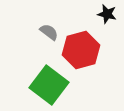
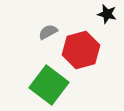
gray semicircle: moved 1 px left; rotated 66 degrees counterclockwise
